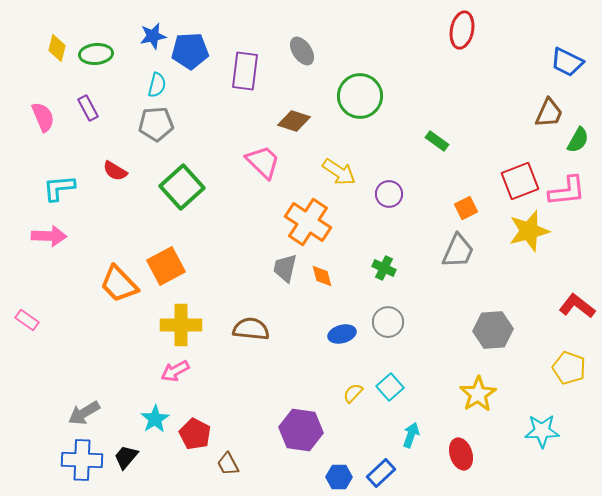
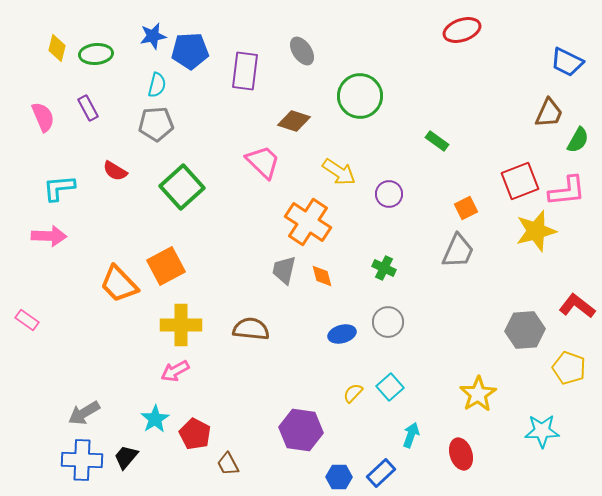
red ellipse at (462, 30): rotated 60 degrees clockwise
yellow star at (529, 231): moved 7 px right
gray trapezoid at (285, 268): moved 1 px left, 2 px down
gray hexagon at (493, 330): moved 32 px right
